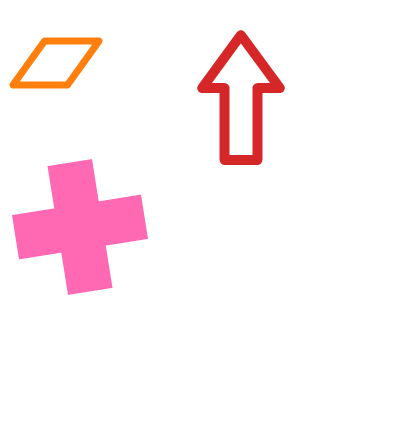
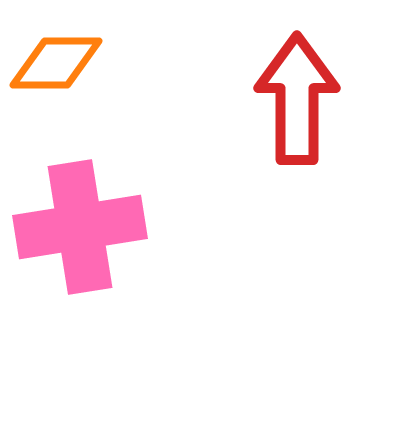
red arrow: moved 56 px right
